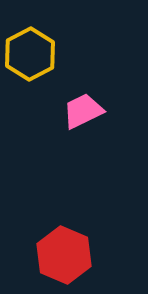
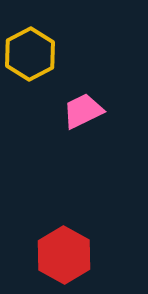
red hexagon: rotated 6 degrees clockwise
